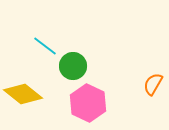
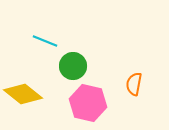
cyan line: moved 5 px up; rotated 15 degrees counterclockwise
orange semicircle: moved 19 px left; rotated 20 degrees counterclockwise
pink hexagon: rotated 12 degrees counterclockwise
